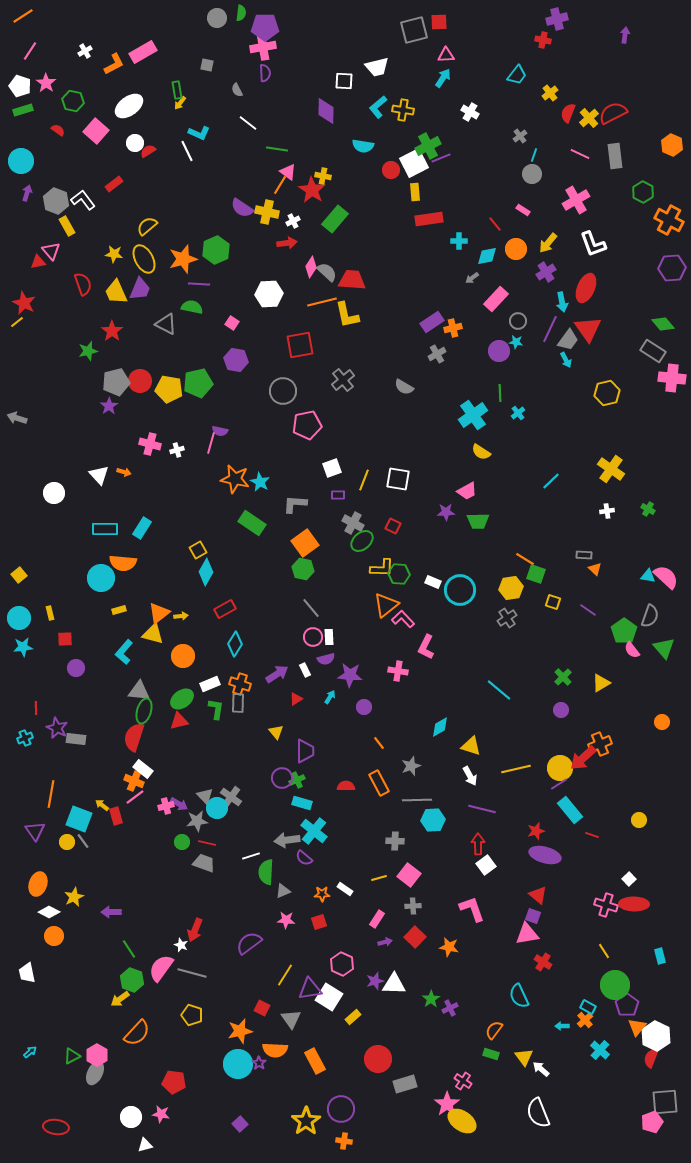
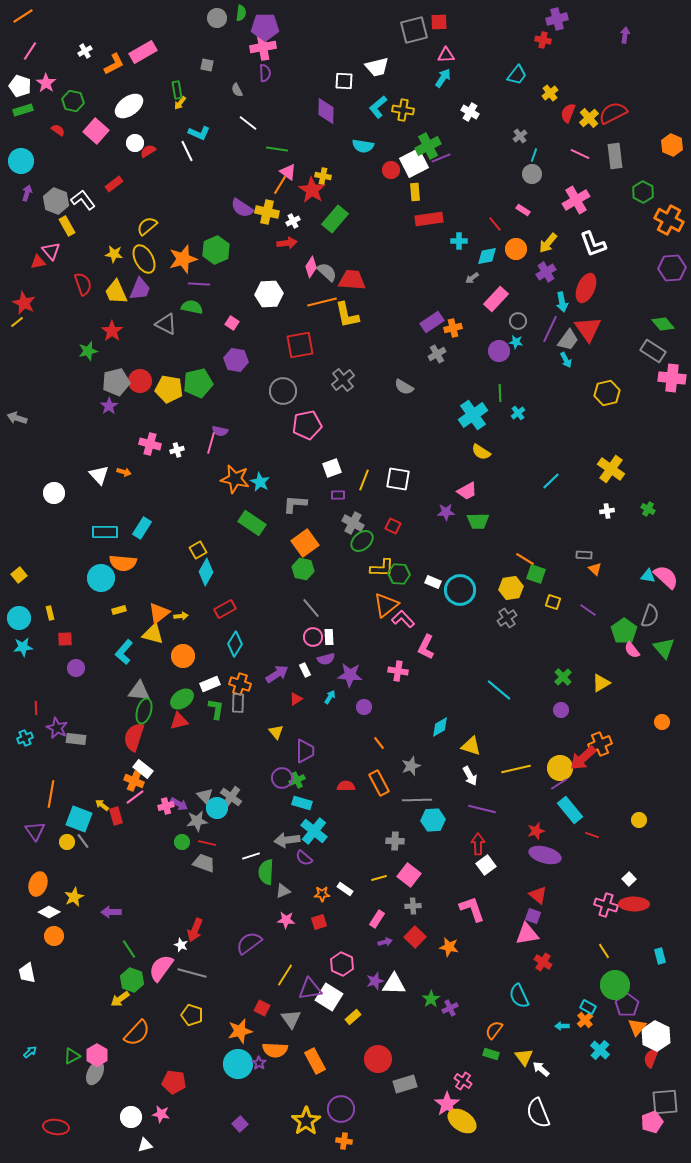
cyan rectangle at (105, 529): moved 3 px down
